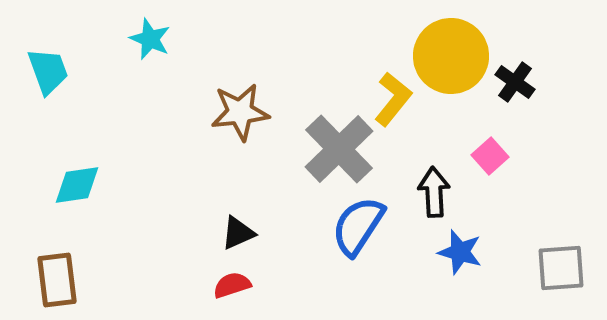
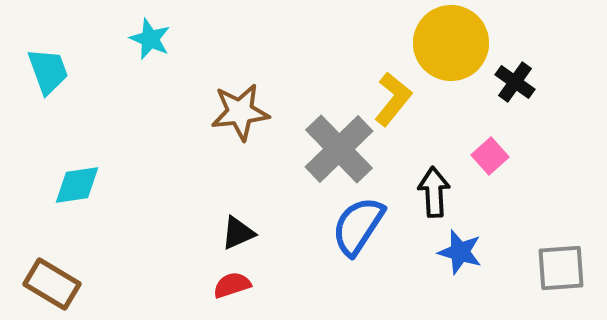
yellow circle: moved 13 px up
brown rectangle: moved 5 px left, 4 px down; rotated 52 degrees counterclockwise
